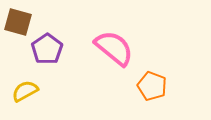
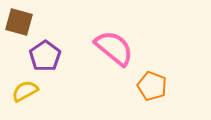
brown square: moved 1 px right
purple pentagon: moved 2 px left, 7 px down
